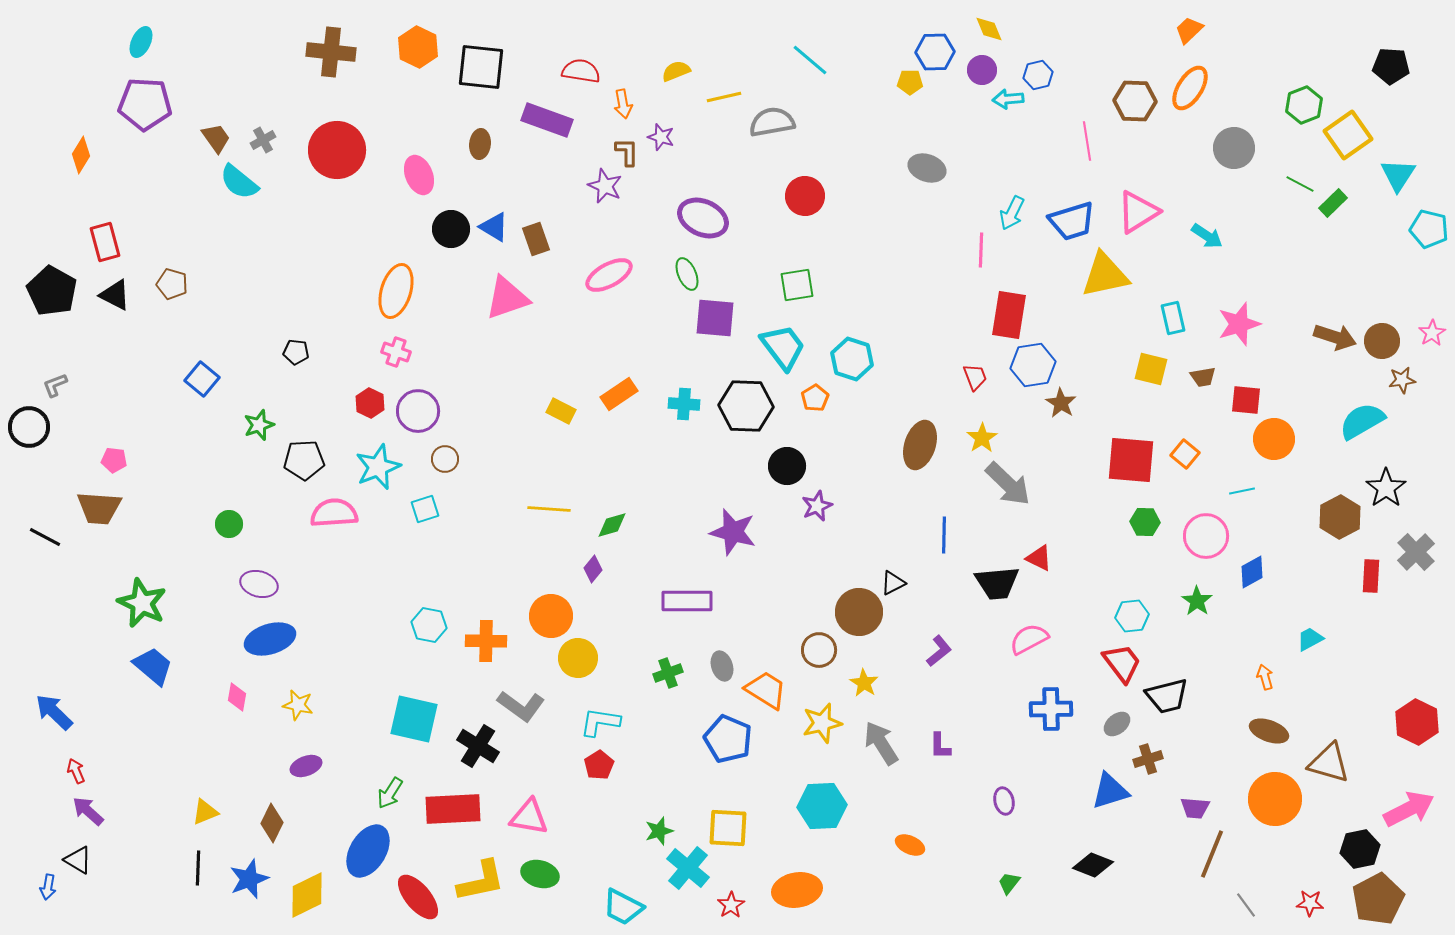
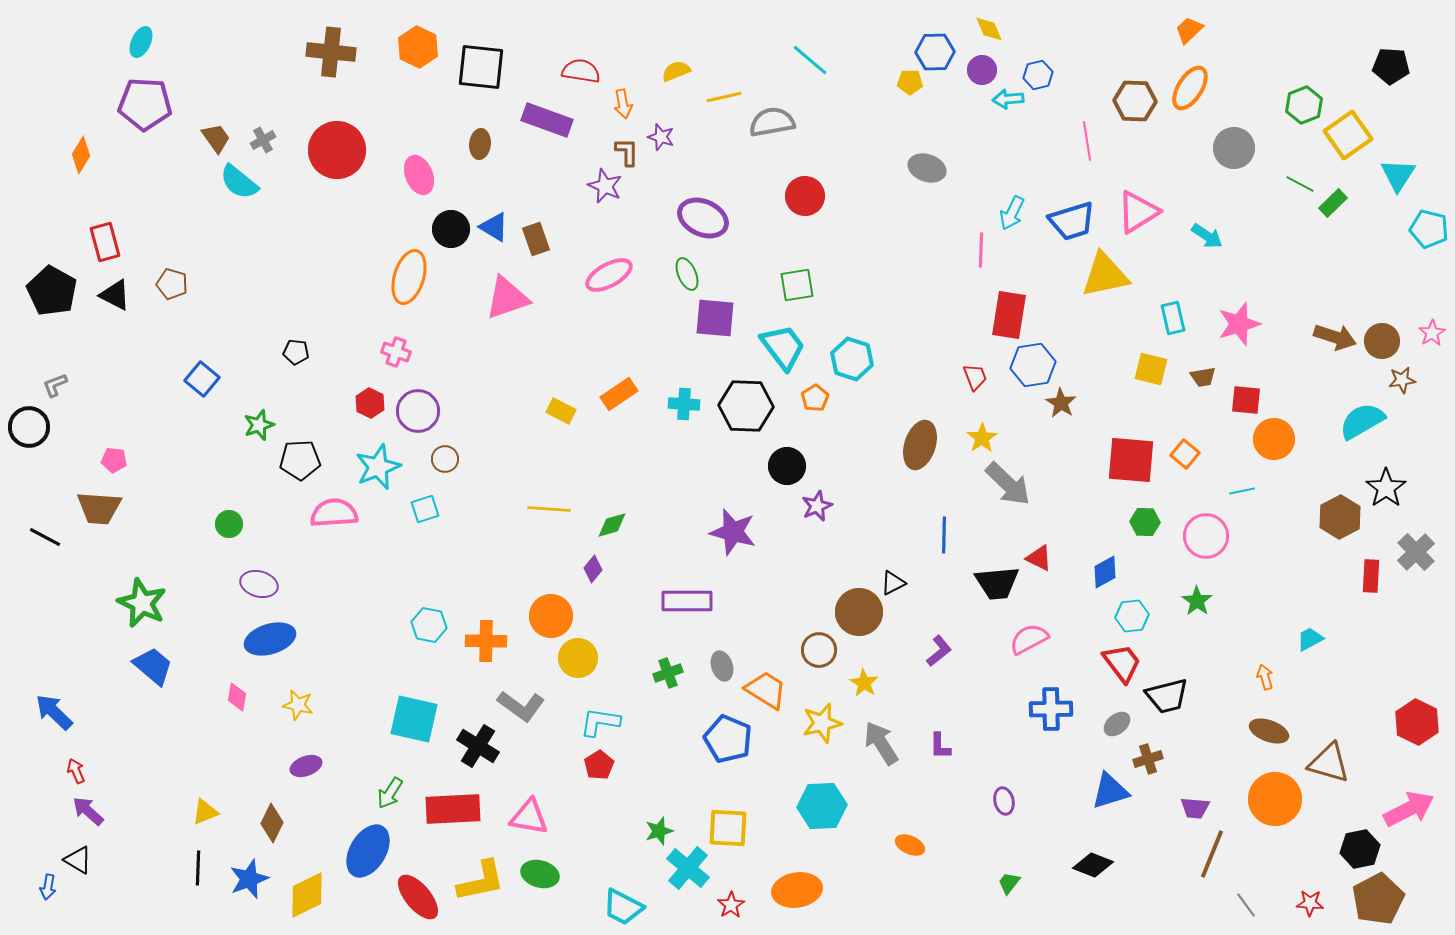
orange ellipse at (396, 291): moved 13 px right, 14 px up
black pentagon at (304, 460): moved 4 px left
blue diamond at (1252, 572): moved 147 px left
